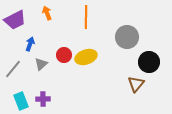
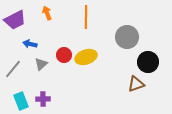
blue arrow: rotated 96 degrees counterclockwise
black circle: moved 1 px left
brown triangle: rotated 30 degrees clockwise
